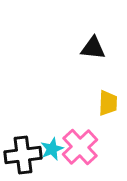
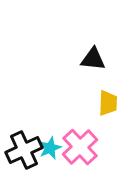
black triangle: moved 11 px down
cyan star: moved 2 px left, 1 px up
black cross: moved 1 px right, 5 px up; rotated 18 degrees counterclockwise
